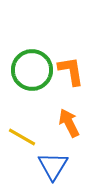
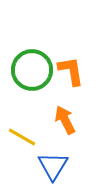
orange arrow: moved 4 px left, 3 px up
